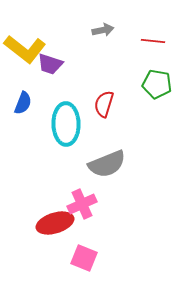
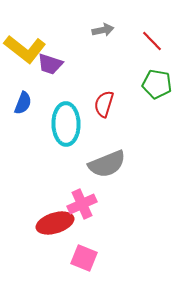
red line: moved 1 px left; rotated 40 degrees clockwise
